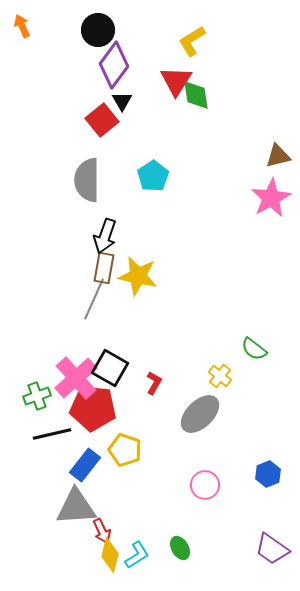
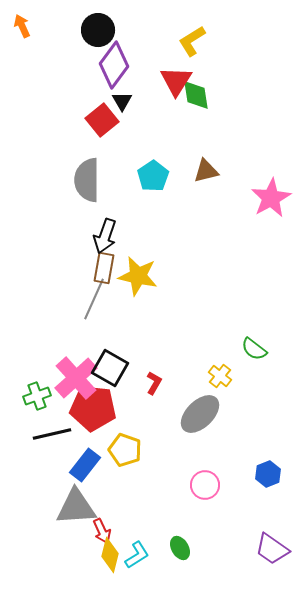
brown triangle: moved 72 px left, 15 px down
